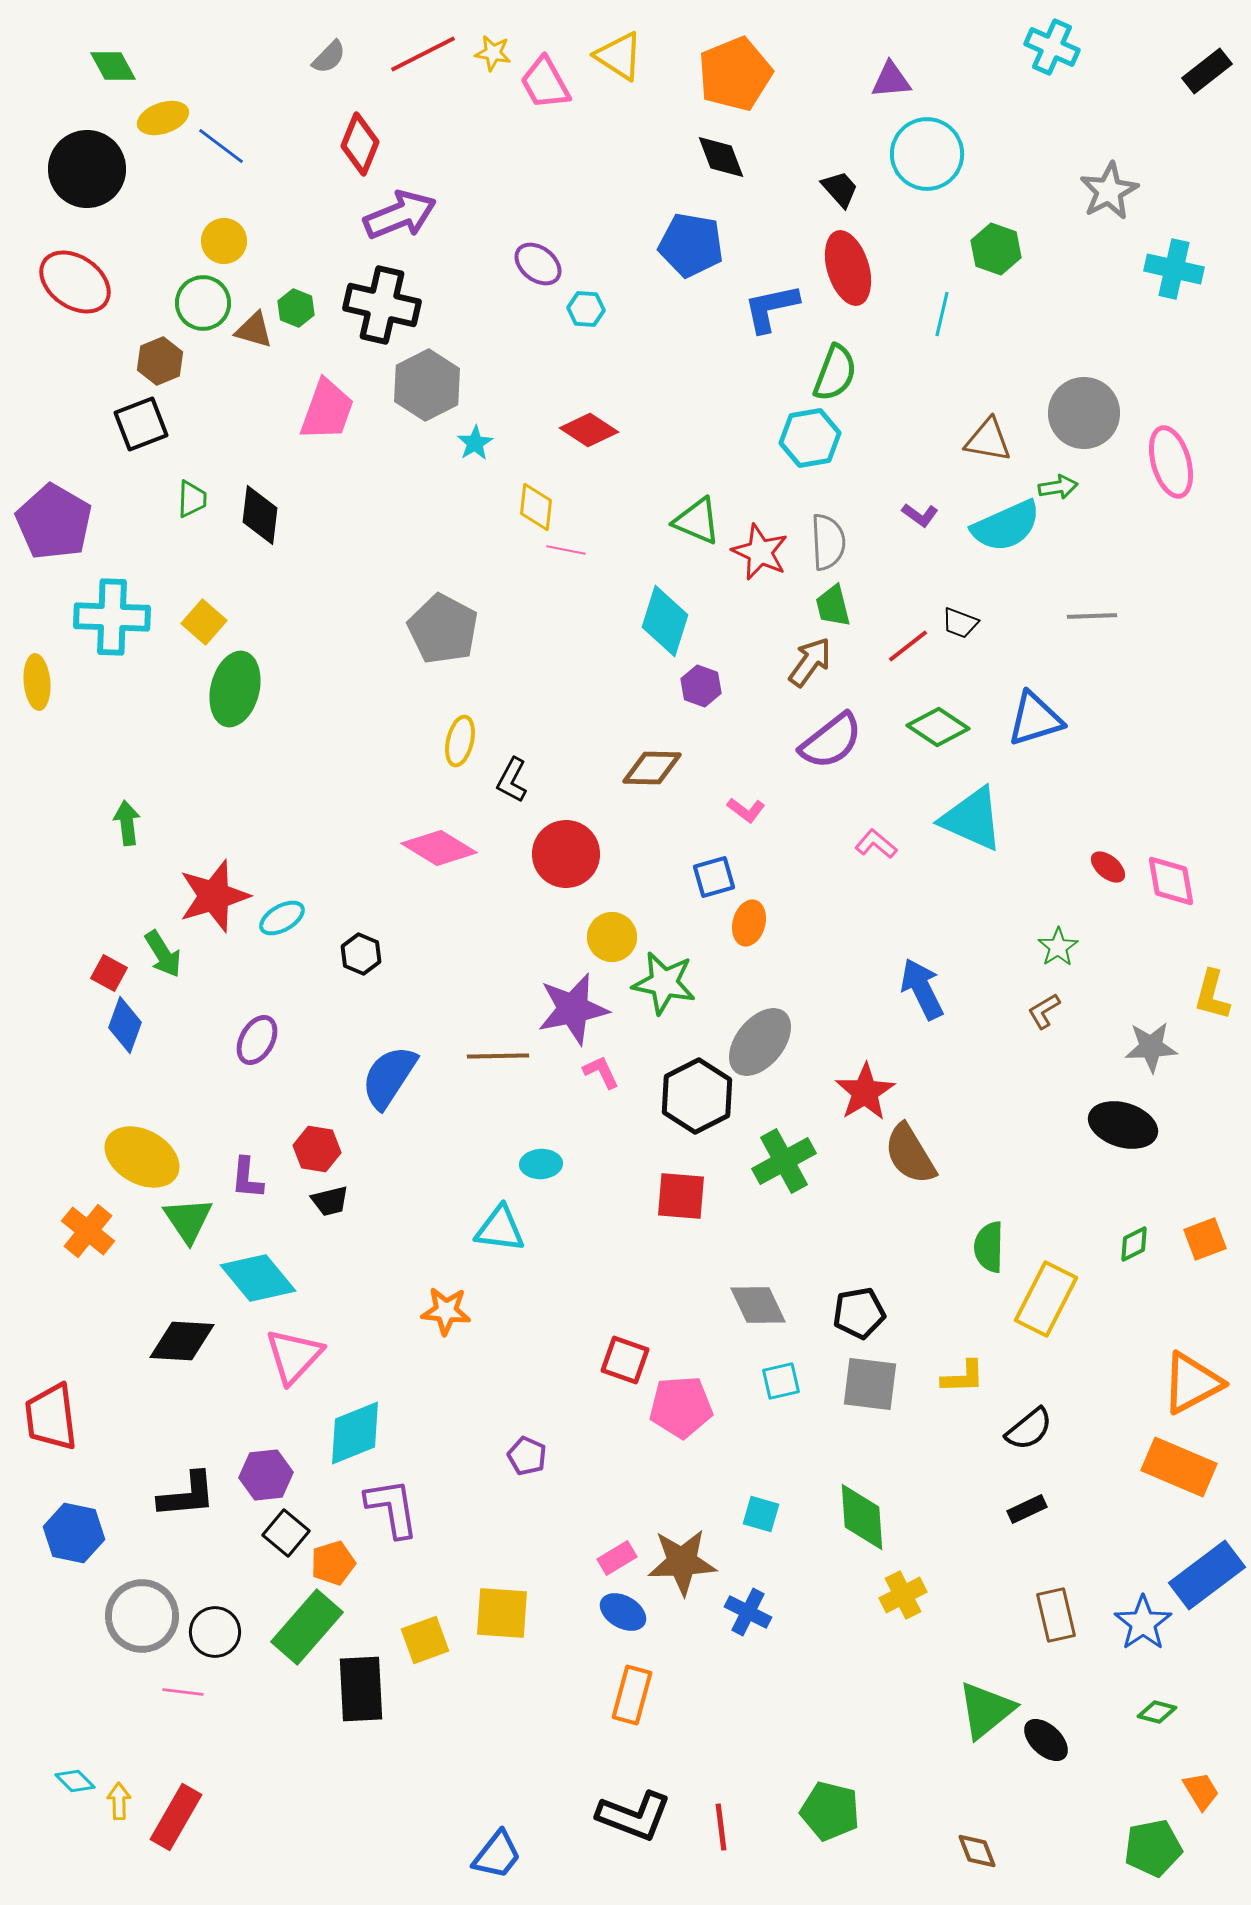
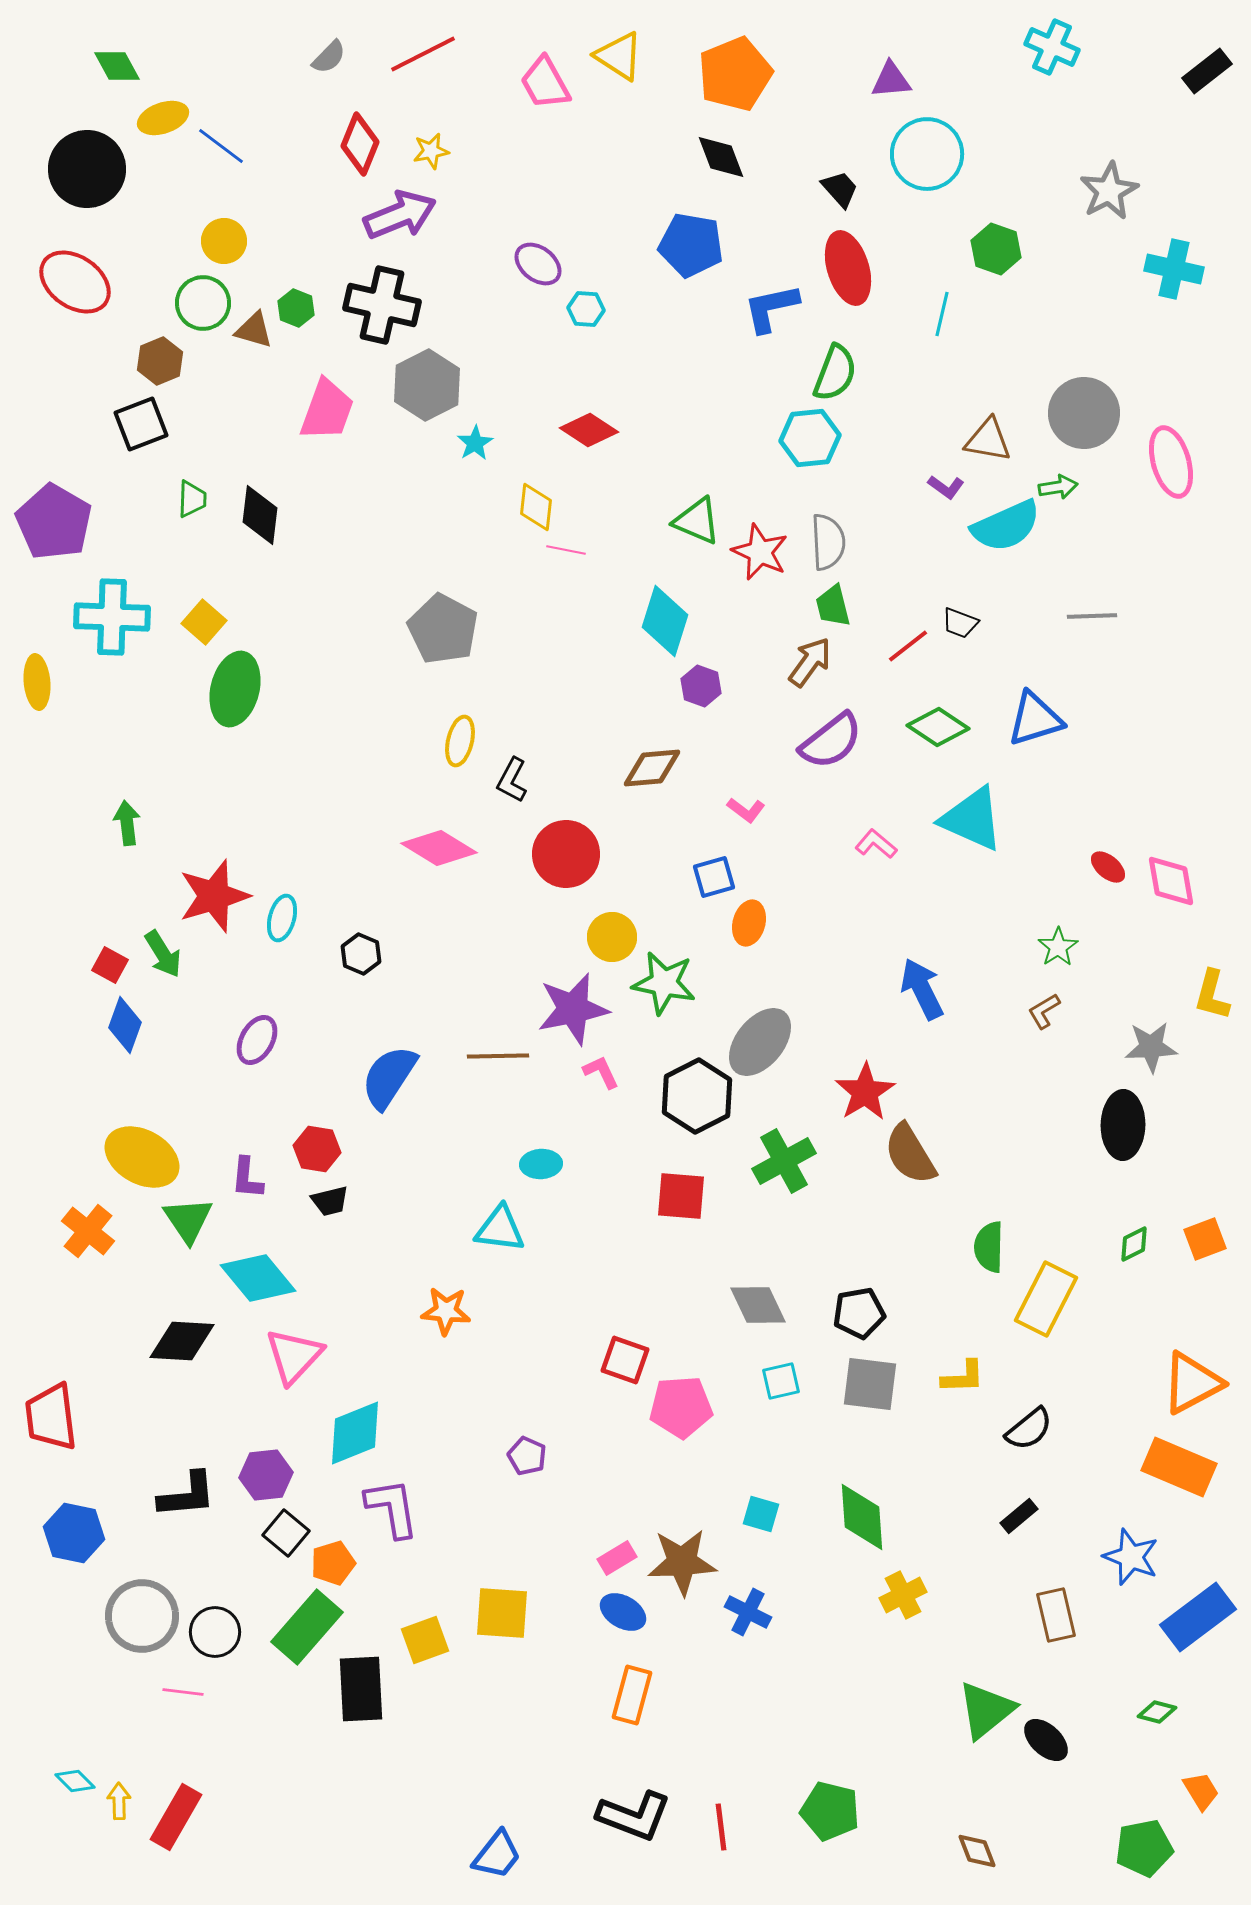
yellow star at (493, 53): moved 62 px left, 98 px down; rotated 21 degrees counterclockwise
green diamond at (113, 66): moved 4 px right
cyan hexagon at (810, 438): rotated 4 degrees clockwise
purple L-shape at (920, 515): moved 26 px right, 28 px up
brown diamond at (652, 768): rotated 6 degrees counterclockwise
cyan ellipse at (282, 918): rotated 45 degrees counterclockwise
red square at (109, 973): moved 1 px right, 8 px up
black ellipse at (1123, 1125): rotated 74 degrees clockwise
black rectangle at (1027, 1509): moved 8 px left, 7 px down; rotated 15 degrees counterclockwise
blue rectangle at (1207, 1575): moved 9 px left, 42 px down
blue star at (1143, 1623): moved 12 px left, 66 px up; rotated 16 degrees counterclockwise
green pentagon at (1153, 1848): moved 9 px left
